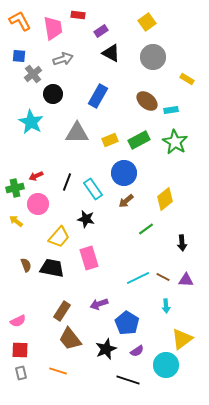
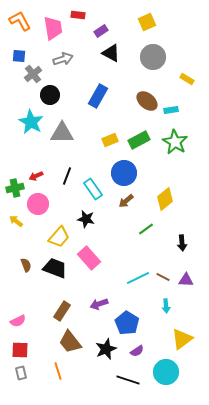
yellow square at (147, 22): rotated 12 degrees clockwise
black circle at (53, 94): moved 3 px left, 1 px down
gray triangle at (77, 133): moved 15 px left
black line at (67, 182): moved 6 px up
pink rectangle at (89, 258): rotated 25 degrees counterclockwise
black trapezoid at (52, 268): moved 3 px right; rotated 10 degrees clockwise
brown trapezoid at (70, 339): moved 3 px down
cyan circle at (166, 365): moved 7 px down
orange line at (58, 371): rotated 54 degrees clockwise
